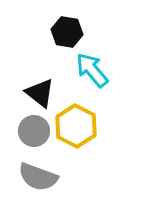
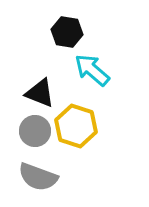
cyan arrow: rotated 9 degrees counterclockwise
black triangle: rotated 16 degrees counterclockwise
yellow hexagon: rotated 9 degrees counterclockwise
gray circle: moved 1 px right
